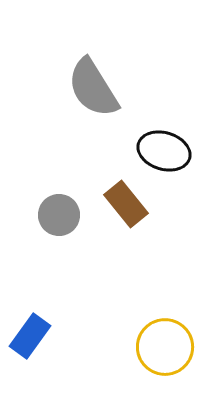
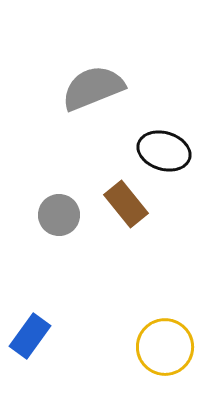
gray semicircle: rotated 100 degrees clockwise
